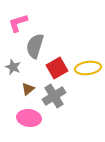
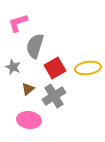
red square: moved 2 px left
pink ellipse: moved 2 px down
